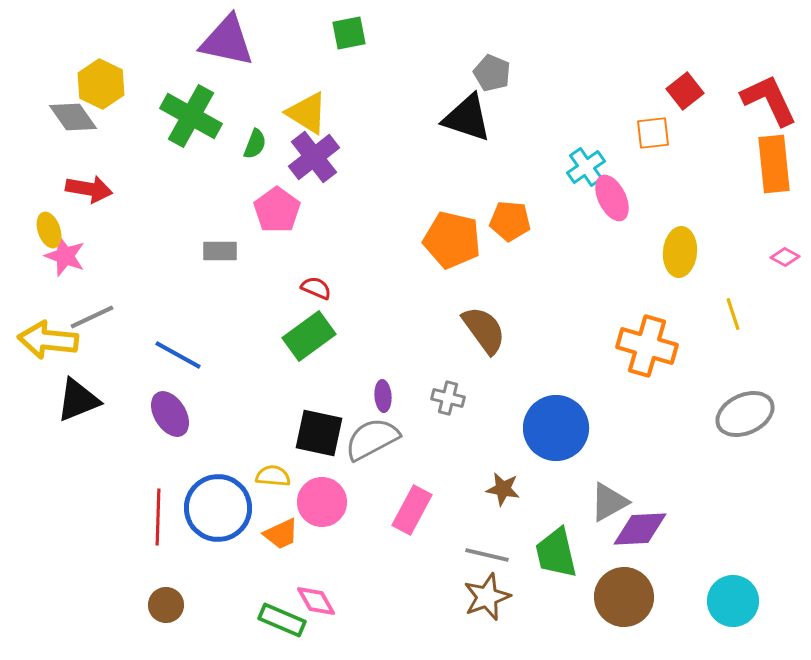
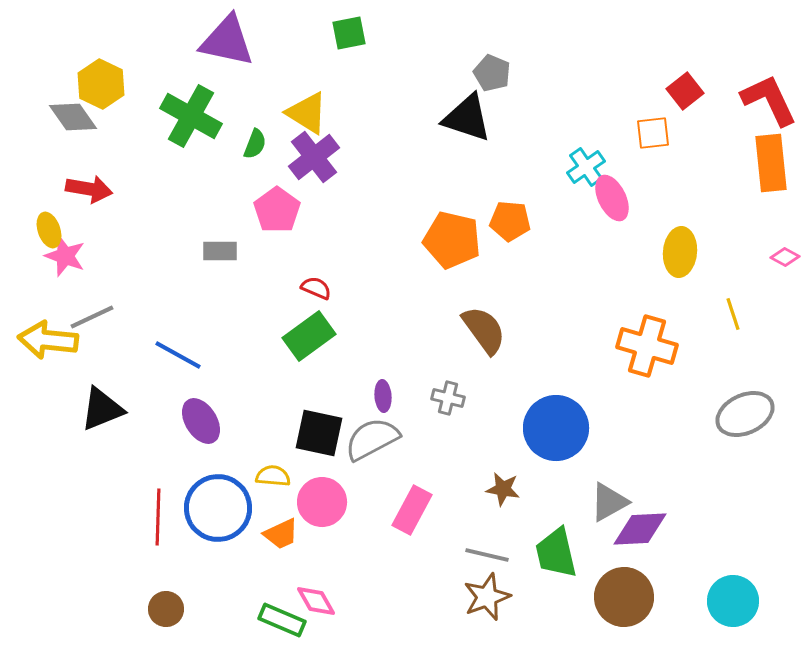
orange rectangle at (774, 164): moved 3 px left, 1 px up
black triangle at (78, 400): moved 24 px right, 9 px down
purple ellipse at (170, 414): moved 31 px right, 7 px down
brown circle at (166, 605): moved 4 px down
